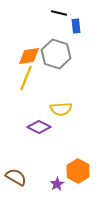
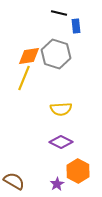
yellow line: moved 2 px left
purple diamond: moved 22 px right, 15 px down
brown semicircle: moved 2 px left, 4 px down
